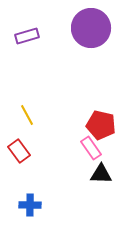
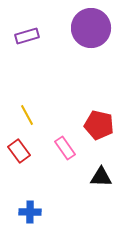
red pentagon: moved 2 px left
pink rectangle: moved 26 px left
black triangle: moved 3 px down
blue cross: moved 7 px down
